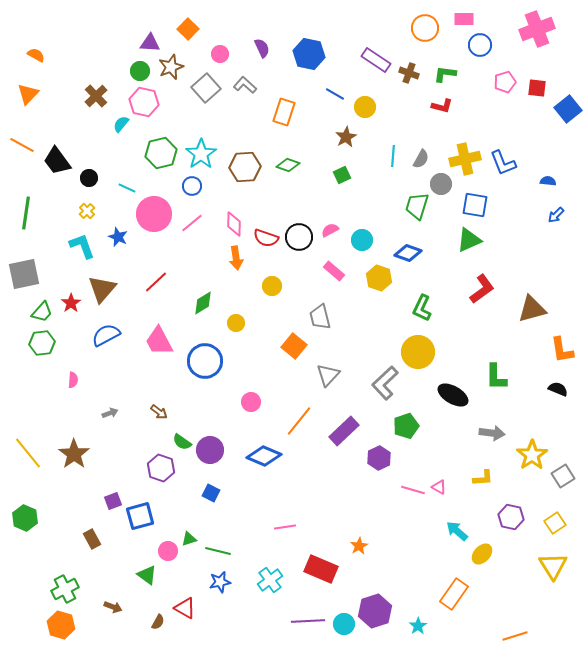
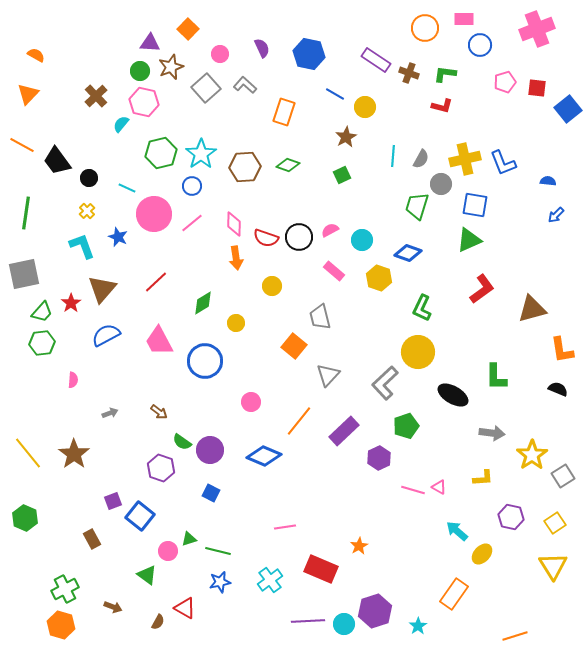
blue square at (140, 516): rotated 36 degrees counterclockwise
